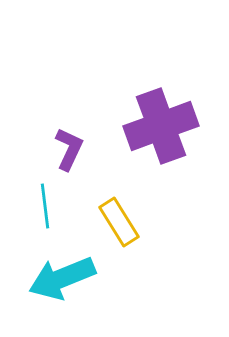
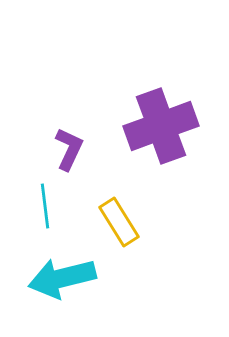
cyan arrow: rotated 8 degrees clockwise
